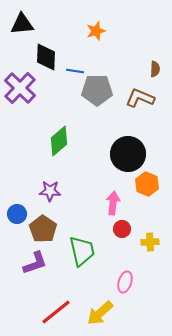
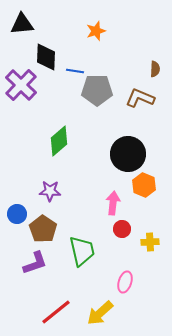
purple cross: moved 1 px right, 3 px up
orange hexagon: moved 3 px left, 1 px down
